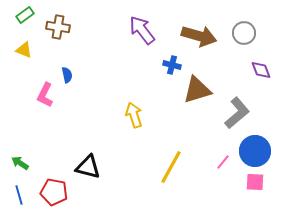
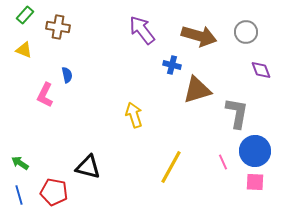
green rectangle: rotated 12 degrees counterclockwise
gray circle: moved 2 px right, 1 px up
gray L-shape: rotated 40 degrees counterclockwise
pink line: rotated 63 degrees counterclockwise
